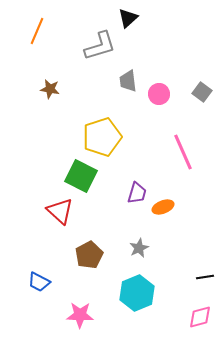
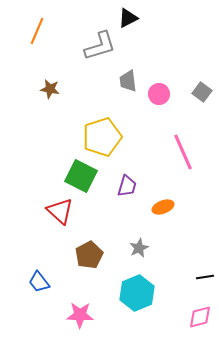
black triangle: rotated 15 degrees clockwise
purple trapezoid: moved 10 px left, 7 px up
blue trapezoid: rotated 25 degrees clockwise
